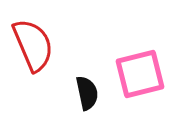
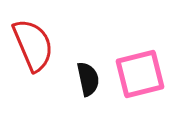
black semicircle: moved 1 px right, 14 px up
